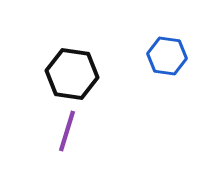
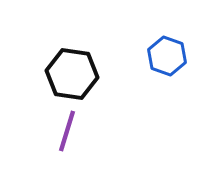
blue hexagon: rotated 12 degrees clockwise
